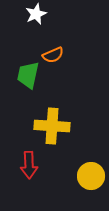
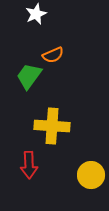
green trapezoid: moved 1 px right, 1 px down; rotated 24 degrees clockwise
yellow circle: moved 1 px up
